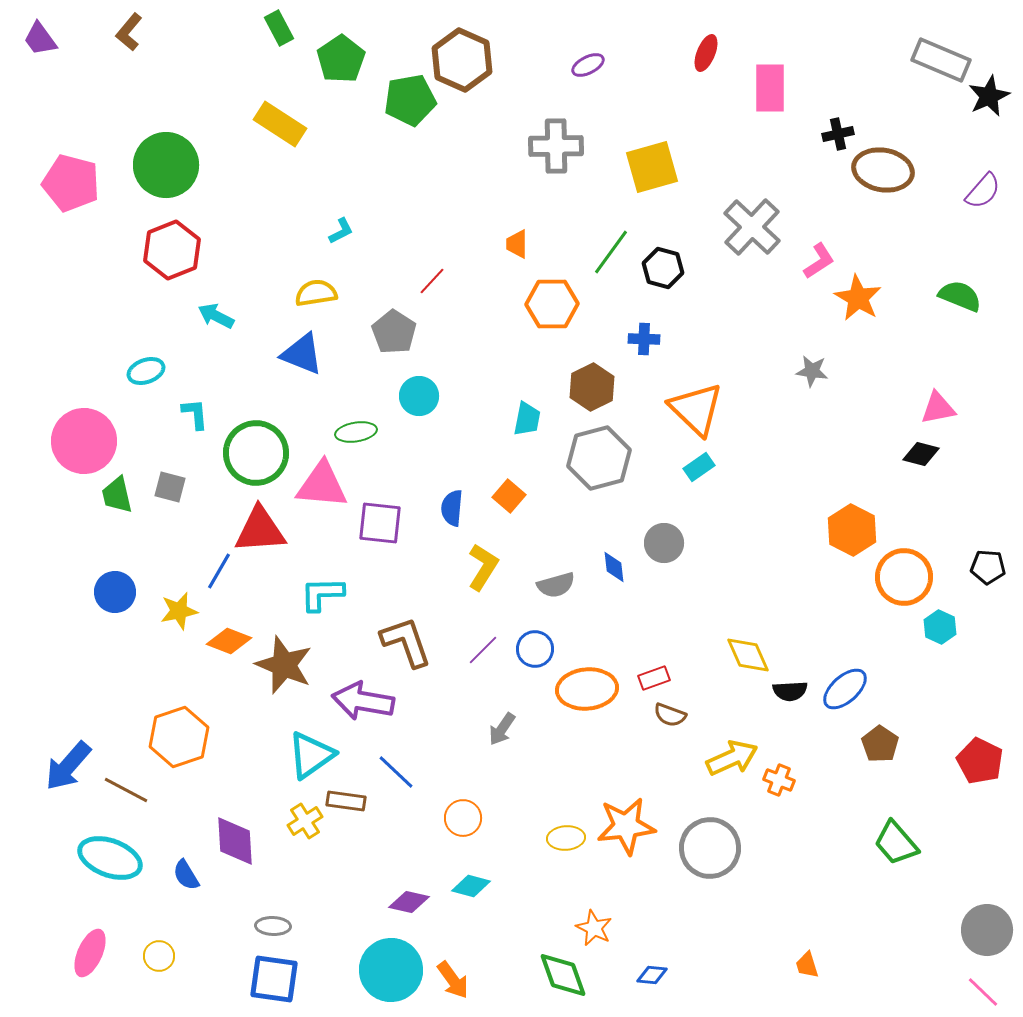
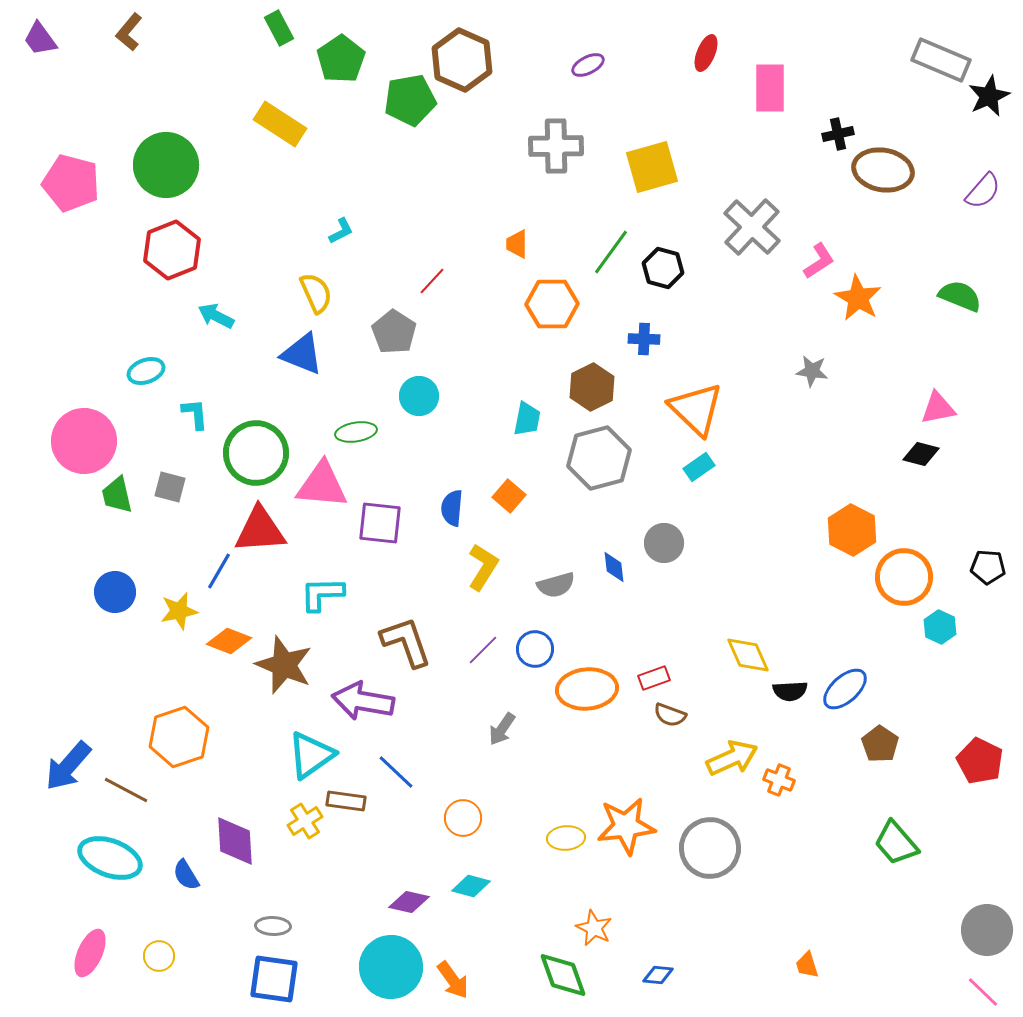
yellow semicircle at (316, 293): rotated 75 degrees clockwise
cyan circle at (391, 970): moved 3 px up
blue diamond at (652, 975): moved 6 px right
